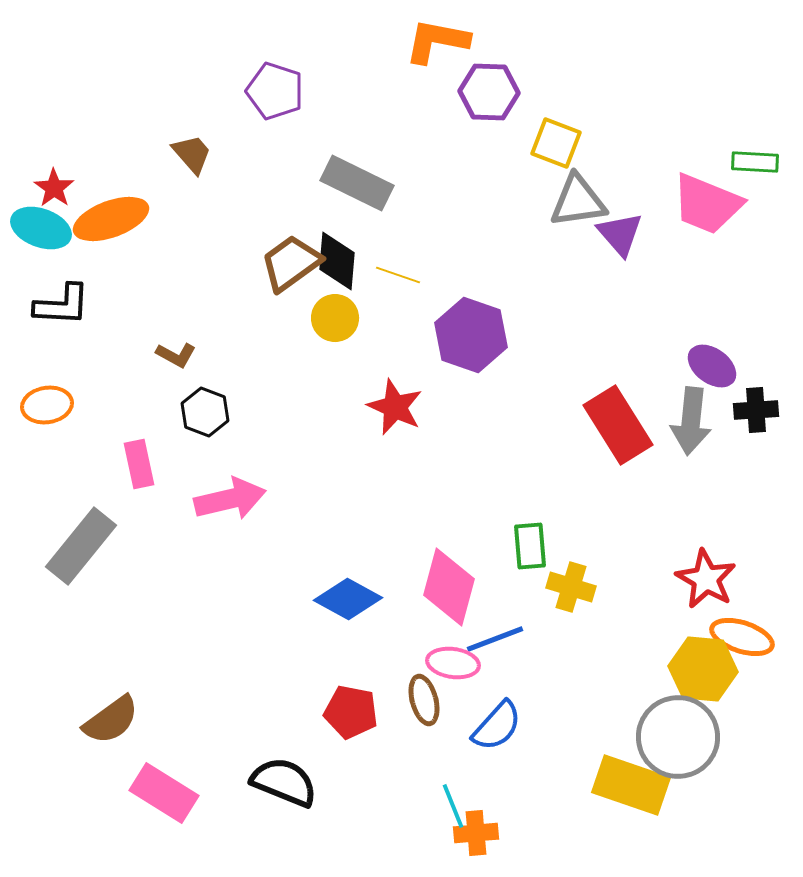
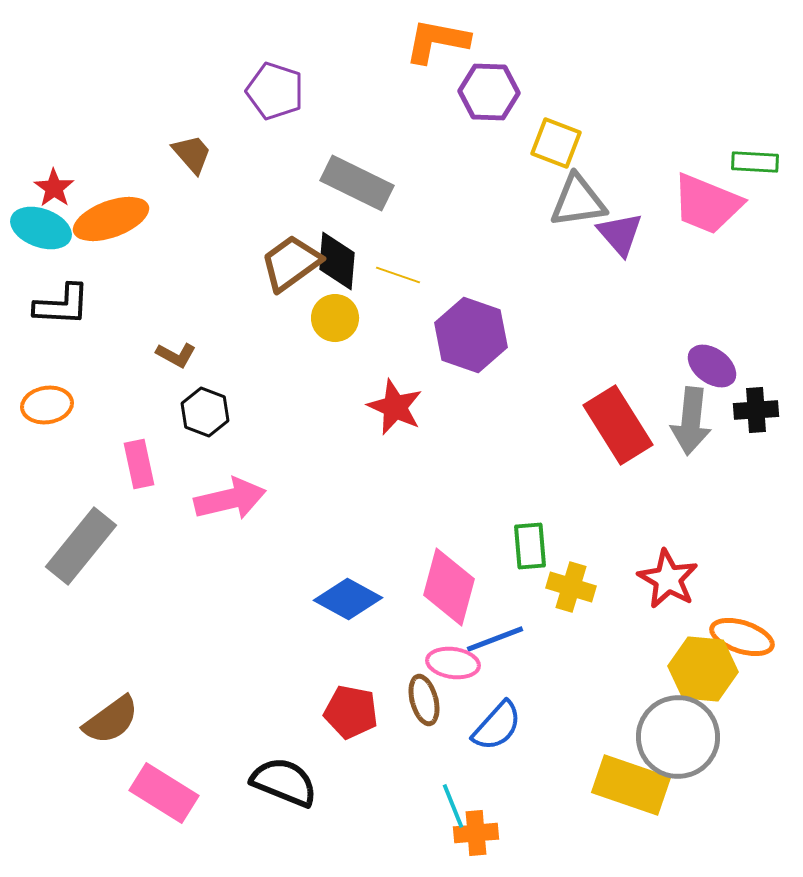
red star at (706, 579): moved 38 px left
